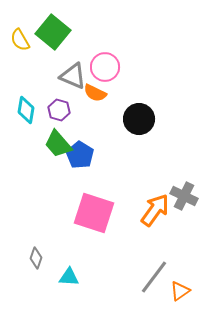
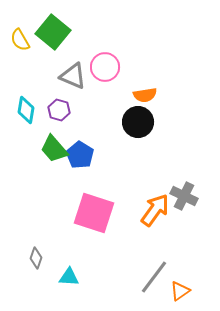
orange semicircle: moved 50 px right, 2 px down; rotated 35 degrees counterclockwise
black circle: moved 1 px left, 3 px down
green trapezoid: moved 4 px left, 5 px down
